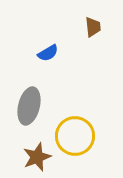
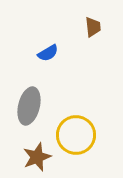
yellow circle: moved 1 px right, 1 px up
